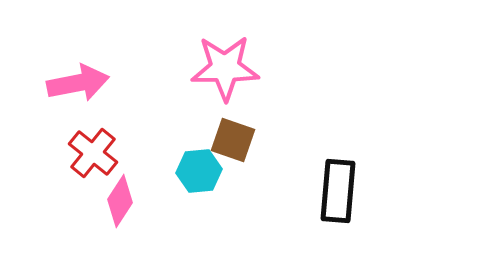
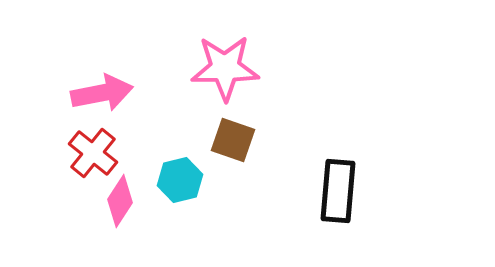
pink arrow: moved 24 px right, 10 px down
cyan hexagon: moved 19 px left, 9 px down; rotated 9 degrees counterclockwise
